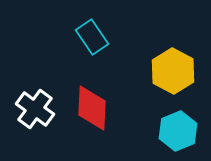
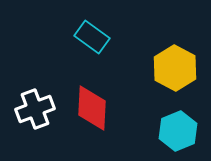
cyan rectangle: rotated 20 degrees counterclockwise
yellow hexagon: moved 2 px right, 3 px up
white cross: rotated 33 degrees clockwise
